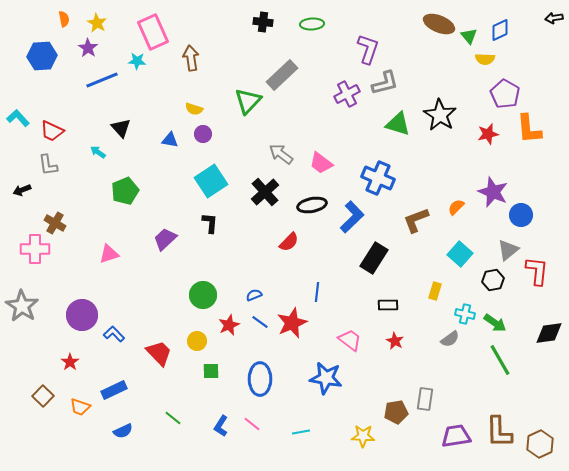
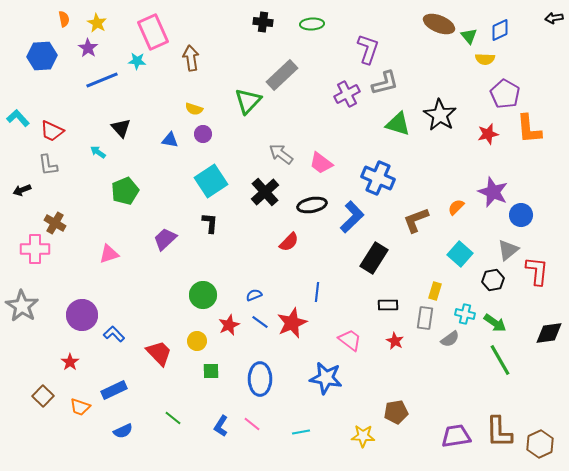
gray rectangle at (425, 399): moved 81 px up
